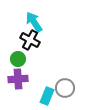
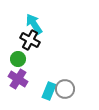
cyan arrow: moved 2 px down
purple cross: rotated 36 degrees clockwise
gray circle: moved 1 px down
cyan rectangle: moved 2 px right, 5 px up
